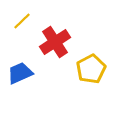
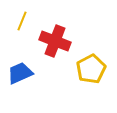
yellow line: rotated 24 degrees counterclockwise
red cross: moved 1 px up; rotated 36 degrees counterclockwise
